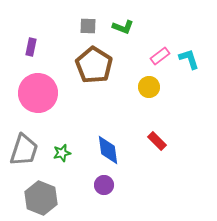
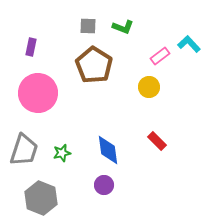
cyan L-shape: moved 15 px up; rotated 25 degrees counterclockwise
